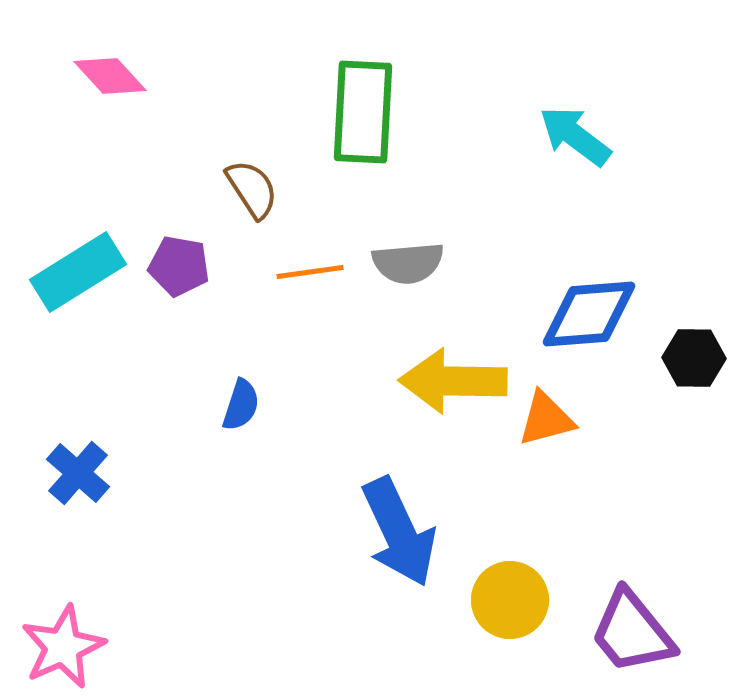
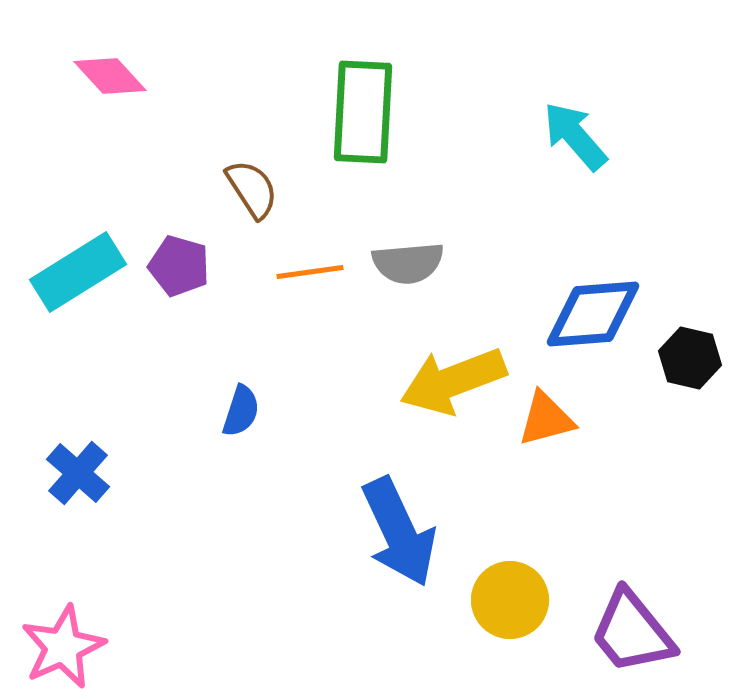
cyan arrow: rotated 12 degrees clockwise
purple pentagon: rotated 6 degrees clockwise
blue diamond: moved 4 px right
black hexagon: moved 4 px left; rotated 12 degrees clockwise
yellow arrow: rotated 22 degrees counterclockwise
blue semicircle: moved 6 px down
